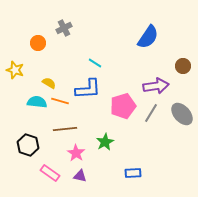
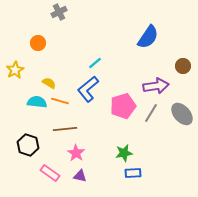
gray cross: moved 5 px left, 16 px up
cyan line: rotated 72 degrees counterclockwise
yellow star: rotated 24 degrees clockwise
blue L-shape: rotated 144 degrees clockwise
green star: moved 19 px right, 11 px down; rotated 18 degrees clockwise
